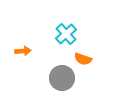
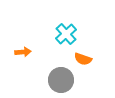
orange arrow: moved 1 px down
gray circle: moved 1 px left, 2 px down
